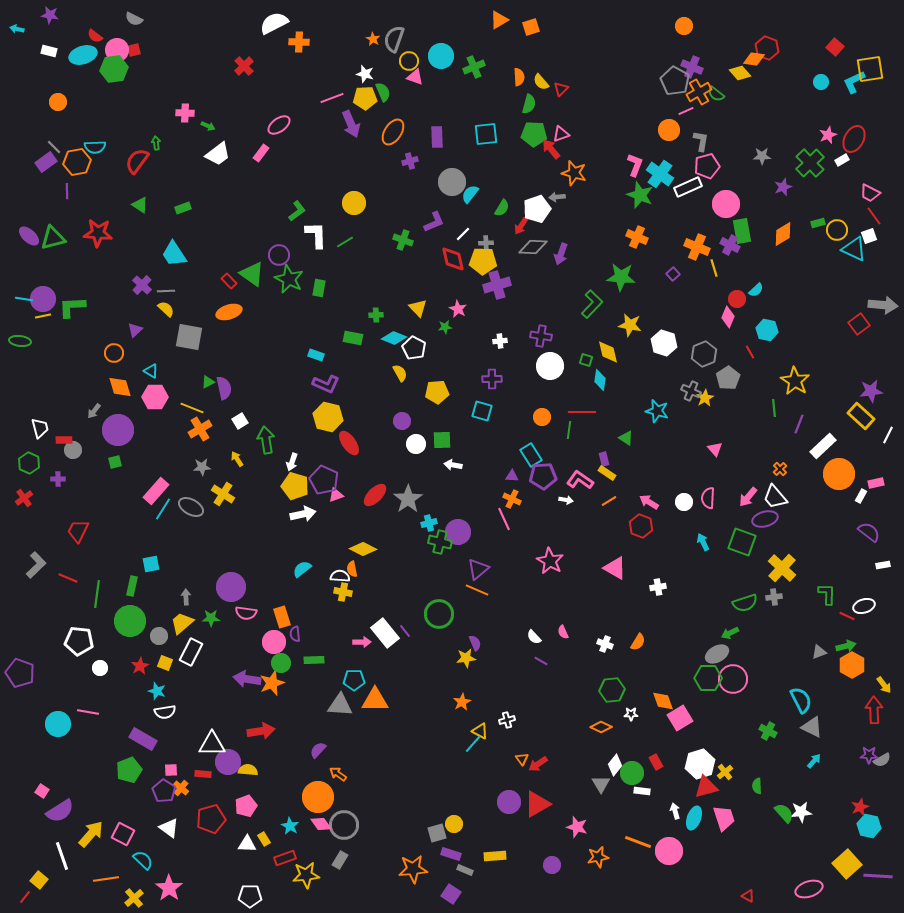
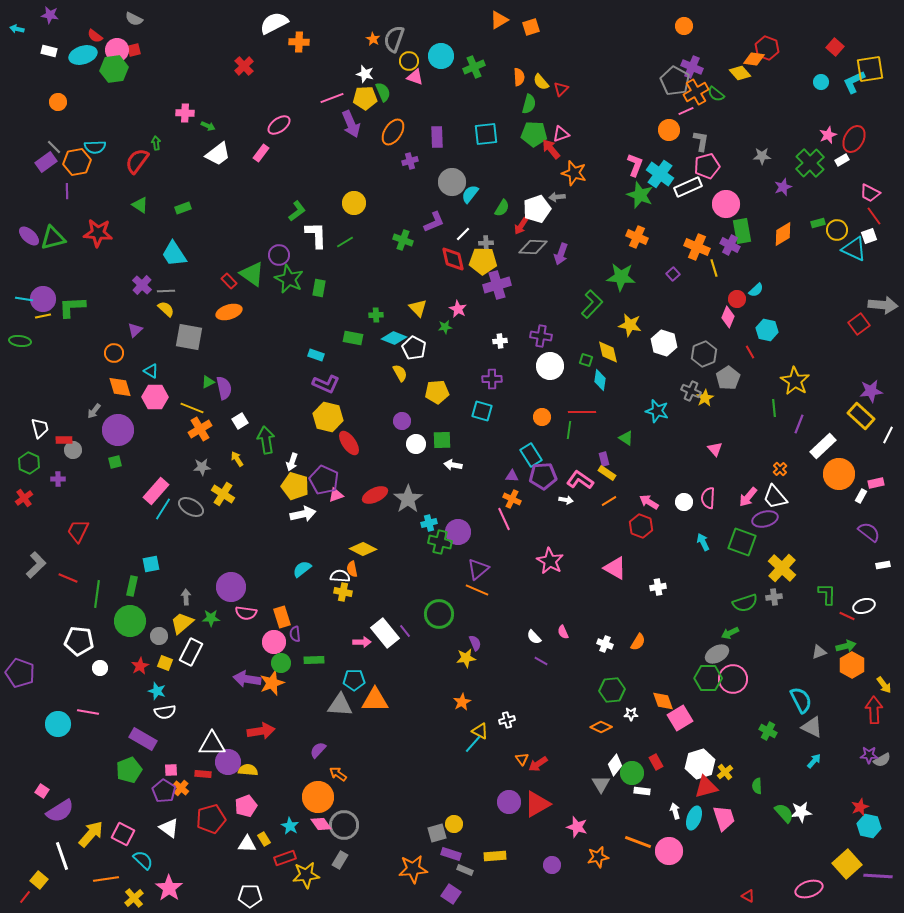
orange cross at (699, 92): moved 3 px left
red ellipse at (375, 495): rotated 20 degrees clockwise
